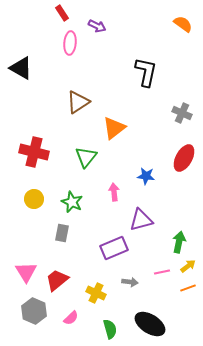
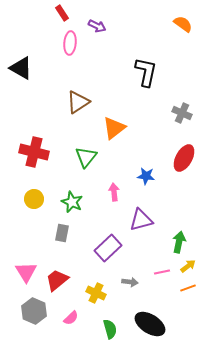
purple rectangle: moved 6 px left; rotated 20 degrees counterclockwise
